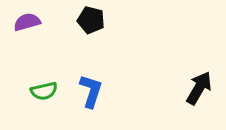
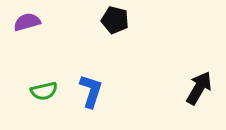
black pentagon: moved 24 px right
